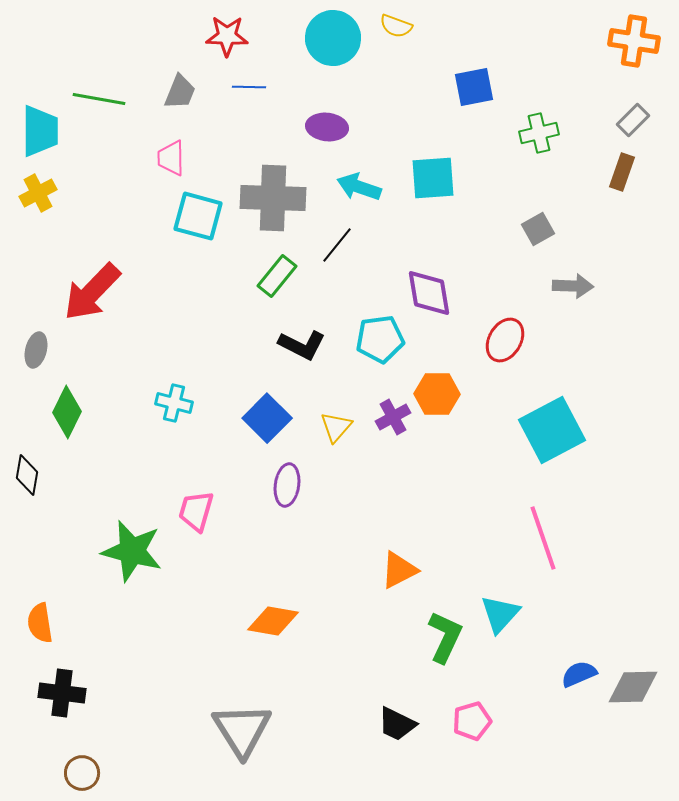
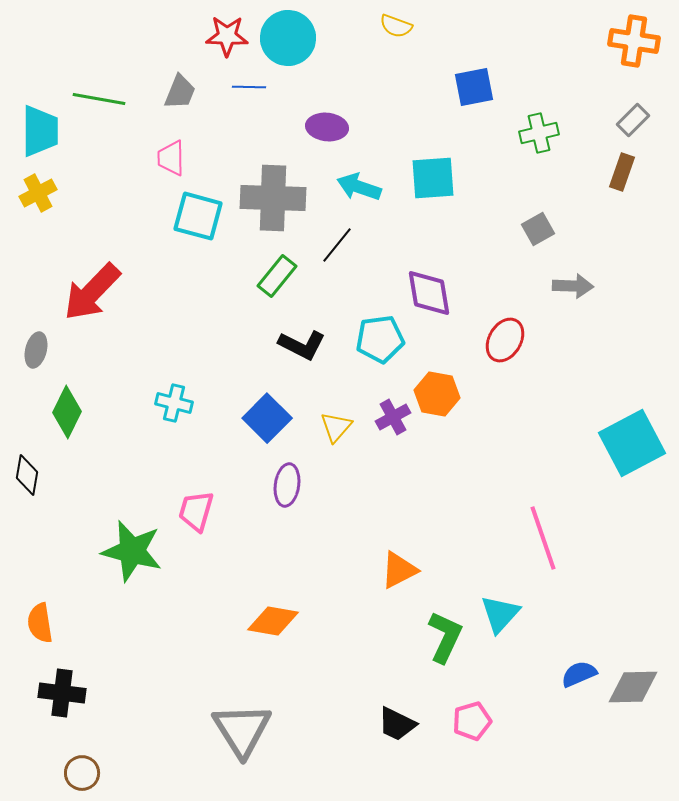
cyan circle at (333, 38): moved 45 px left
orange hexagon at (437, 394): rotated 9 degrees clockwise
cyan square at (552, 430): moved 80 px right, 13 px down
